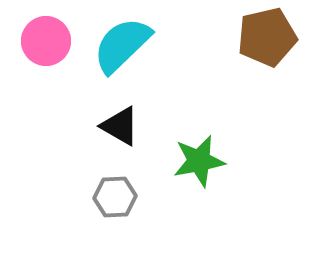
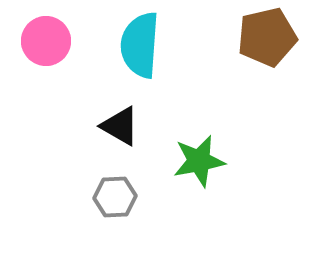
cyan semicircle: moved 18 px right; rotated 42 degrees counterclockwise
